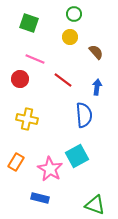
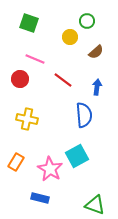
green circle: moved 13 px right, 7 px down
brown semicircle: rotated 91 degrees clockwise
